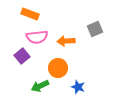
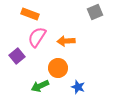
gray square: moved 17 px up
pink semicircle: rotated 130 degrees clockwise
purple square: moved 5 px left
